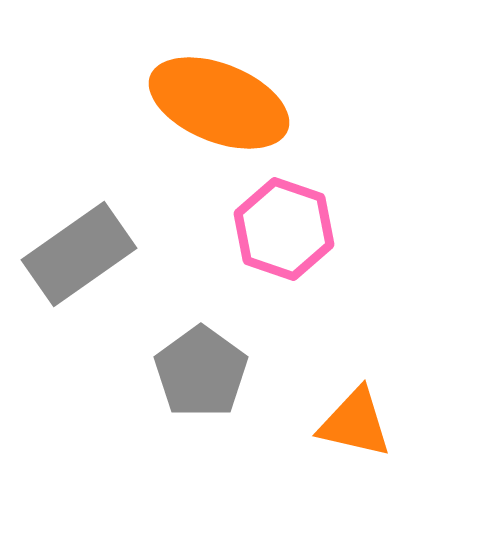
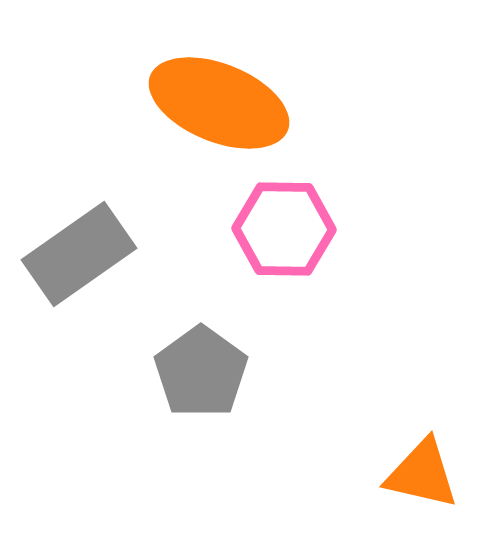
pink hexagon: rotated 18 degrees counterclockwise
orange triangle: moved 67 px right, 51 px down
